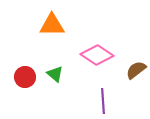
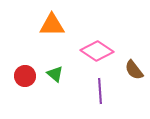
pink diamond: moved 4 px up
brown semicircle: moved 2 px left; rotated 90 degrees counterclockwise
red circle: moved 1 px up
purple line: moved 3 px left, 10 px up
